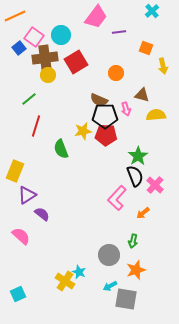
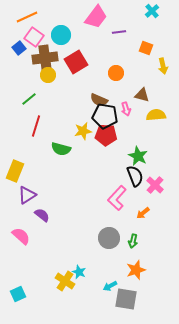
orange line: moved 12 px right, 1 px down
black pentagon: rotated 10 degrees clockwise
green semicircle: rotated 54 degrees counterclockwise
green star: rotated 12 degrees counterclockwise
purple semicircle: moved 1 px down
gray circle: moved 17 px up
